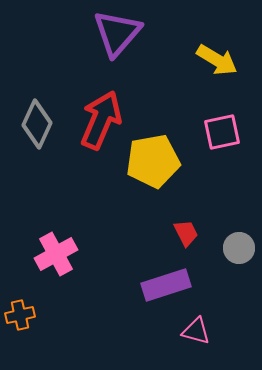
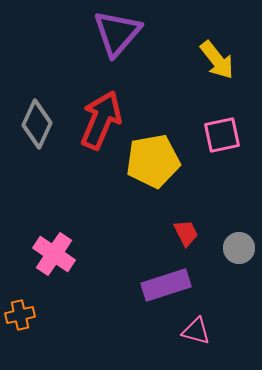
yellow arrow: rotated 21 degrees clockwise
pink square: moved 3 px down
pink cross: moved 2 px left; rotated 27 degrees counterclockwise
